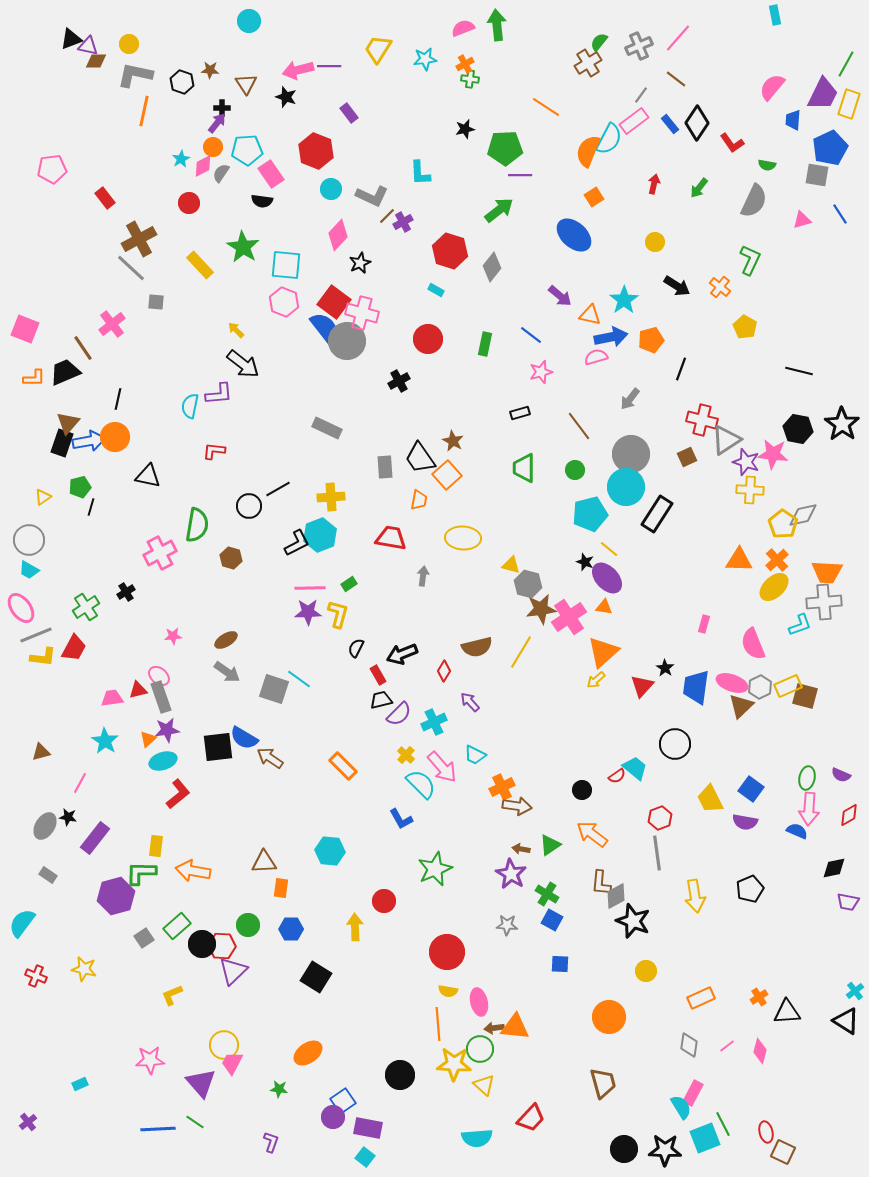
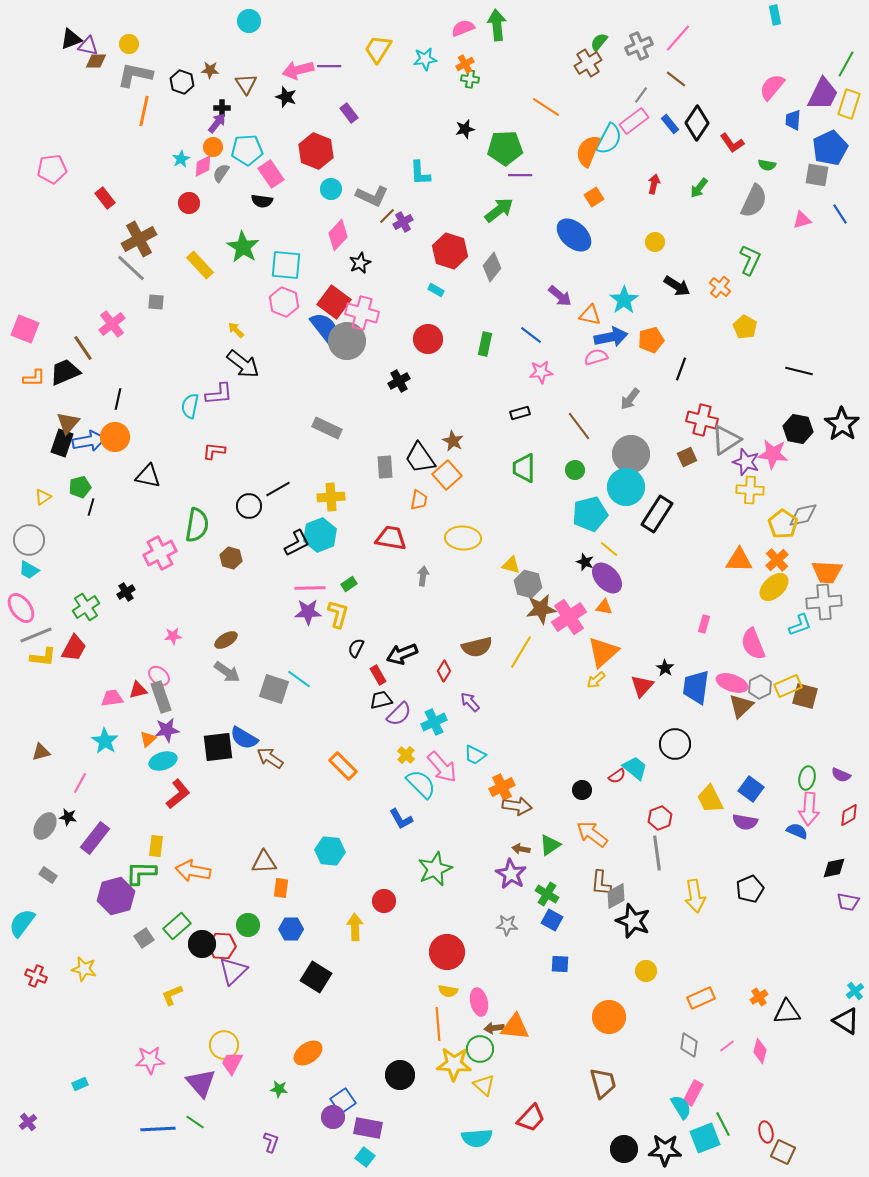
pink star at (541, 372): rotated 10 degrees clockwise
